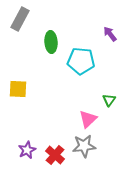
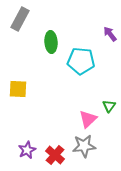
green triangle: moved 6 px down
